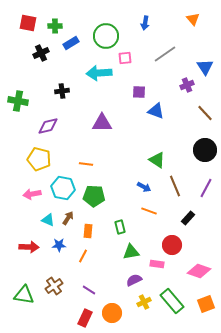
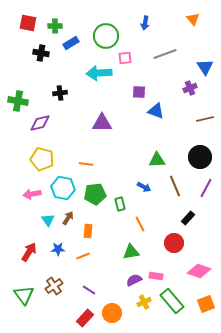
black cross at (41, 53): rotated 35 degrees clockwise
gray line at (165, 54): rotated 15 degrees clockwise
purple cross at (187, 85): moved 3 px right, 3 px down
black cross at (62, 91): moved 2 px left, 2 px down
brown line at (205, 113): moved 6 px down; rotated 60 degrees counterclockwise
purple diamond at (48, 126): moved 8 px left, 3 px up
black circle at (205, 150): moved 5 px left, 7 px down
yellow pentagon at (39, 159): moved 3 px right
green triangle at (157, 160): rotated 36 degrees counterclockwise
green pentagon at (94, 196): moved 1 px right, 2 px up; rotated 10 degrees counterclockwise
orange line at (149, 211): moved 9 px left, 13 px down; rotated 42 degrees clockwise
cyan triangle at (48, 220): rotated 32 degrees clockwise
green rectangle at (120, 227): moved 23 px up
blue star at (59, 245): moved 1 px left, 4 px down
red circle at (172, 245): moved 2 px right, 2 px up
red arrow at (29, 247): moved 5 px down; rotated 60 degrees counterclockwise
orange line at (83, 256): rotated 40 degrees clockwise
pink rectangle at (157, 264): moved 1 px left, 12 px down
green triangle at (24, 295): rotated 45 degrees clockwise
red rectangle at (85, 318): rotated 18 degrees clockwise
